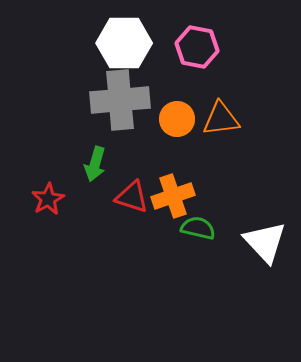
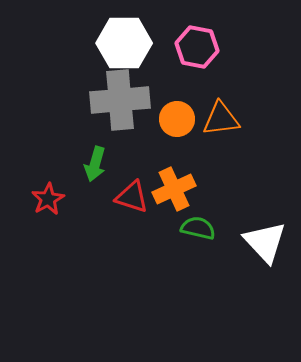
orange cross: moved 1 px right, 7 px up; rotated 6 degrees counterclockwise
